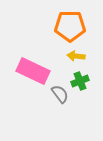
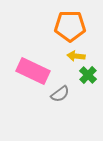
green cross: moved 8 px right, 6 px up; rotated 24 degrees counterclockwise
gray semicircle: rotated 90 degrees clockwise
